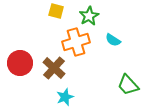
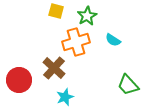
green star: moved 2 px left
red circle: moved 1 px left, 17 px down
